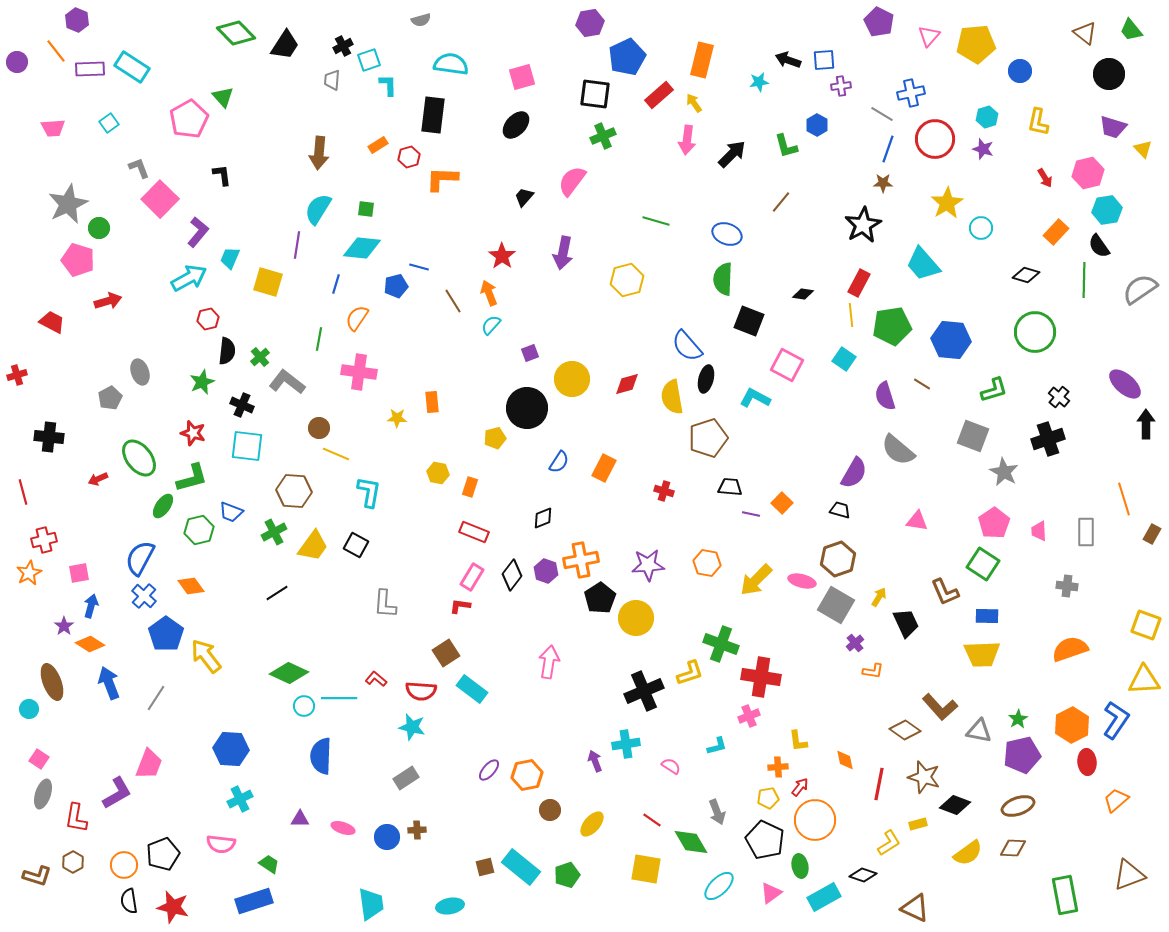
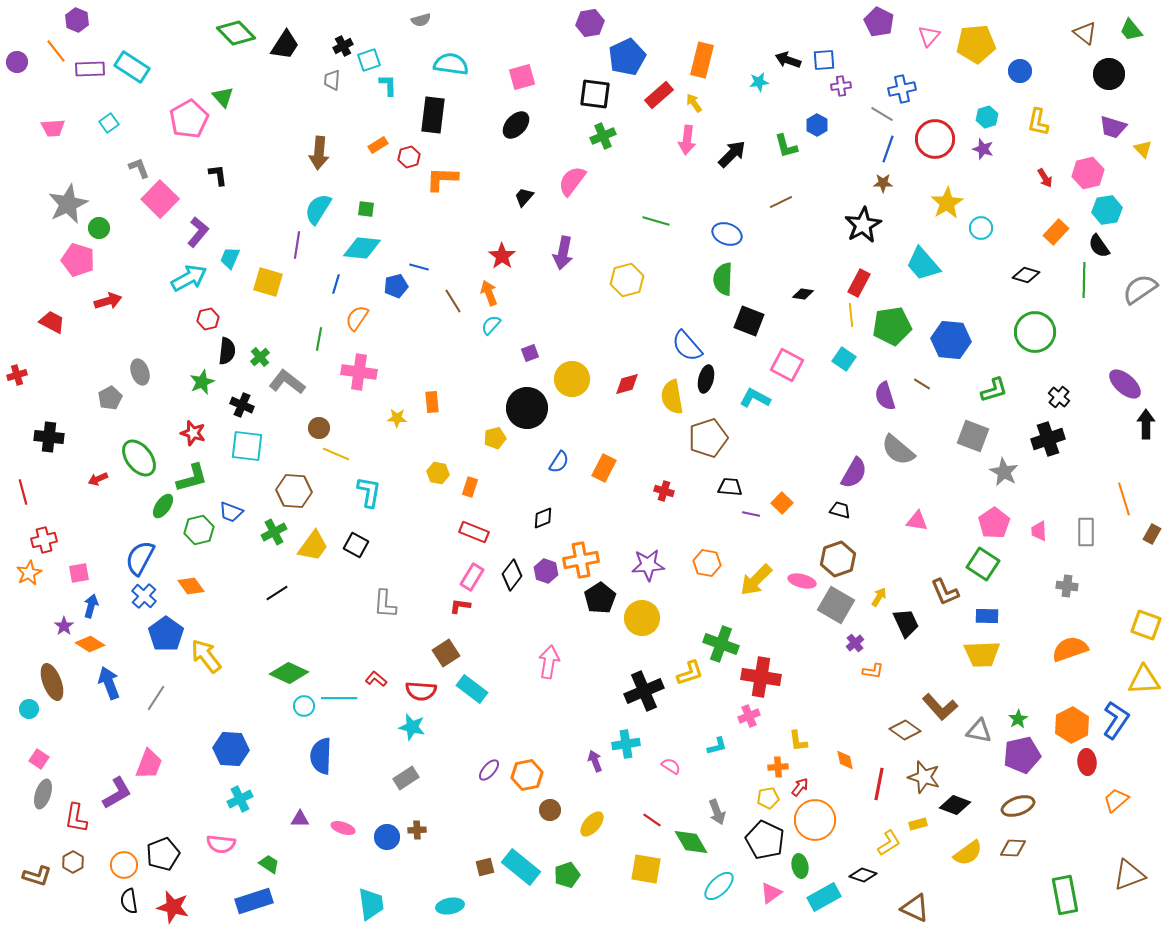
blue cross at (911, 93): moved 9 px left, 4 px up
black L-shape at (222, 175): moved 4 px left
brown line at (781, 202): rotated 25 degrees clockwise
yellow circle at (636, 618): moved 6 px right
